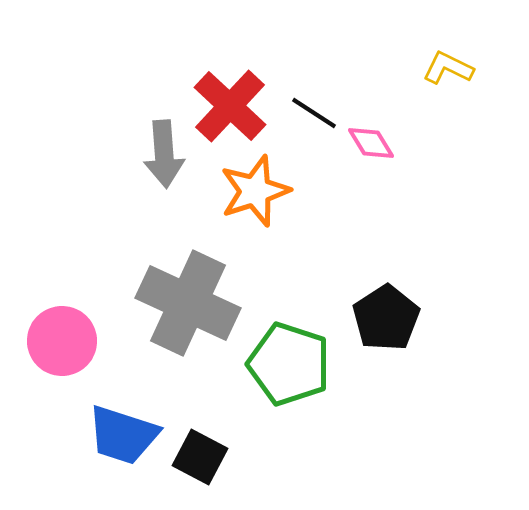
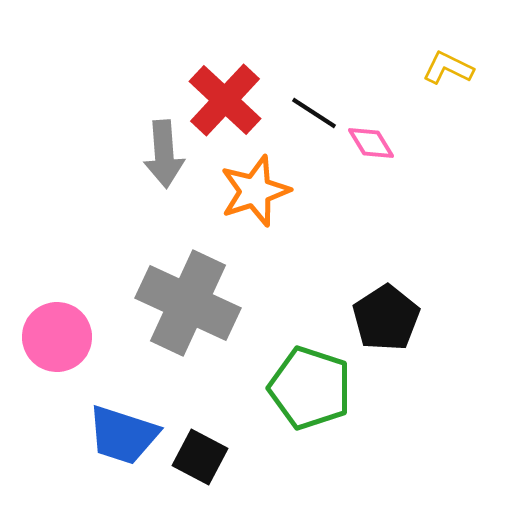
red cross: moved 5 px left, 6 px up
pink circle: moved 5 px left, 4 px up
green pentagon: moved 21 px right, 24 px down
